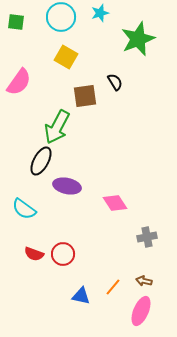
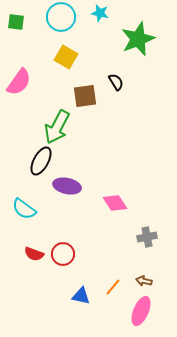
cyan star: rotated 30 degrees clockwise
black semicircle: moved 1 px right
